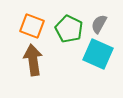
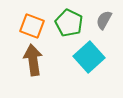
gray semicircle: moved 5 px right, 4 px up
green pentagon: moved 6 px up
cyan square: moved 9 px left, 3 px down; rotated 24 degrees clockwise
